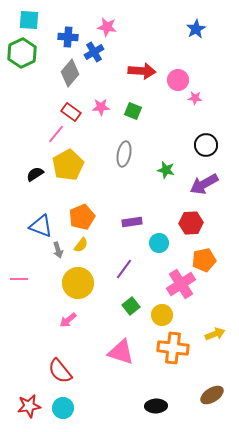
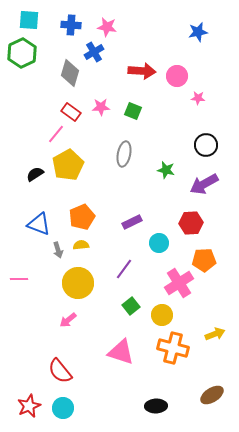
blue star at (196, 29): moved 2 px right, 3 px down; rotated 18 degrees clockwise
blue cross at (68, 37): moved 3 px right, 12 px up
gray diamond at (70, 73): rotated 24 degrees counterclockwise
pink circle at (178, 80): moved 1 px left, 4 px up
pink star at (195, 98): moved 3 px right
purple rectangle at (132, 222): rotated 18 degrees counterclockwise
blue triangle at (41, 226): moved 2 px left, 2 px up
yellow semicircle at (81, 245): rotated 133 degrees counterclockwise
orange pentagon at (204, 260): rotated 10 degrees clockwise
pink cross at (181, 284): moved 2 px left, 1 px up
orange cross at (173, 348): rotated 8 degrees clockwise
red star at (29, 406): rotated 15 degrees counterclockwise
